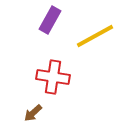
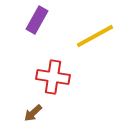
purple rectangle: moved 13 px left
